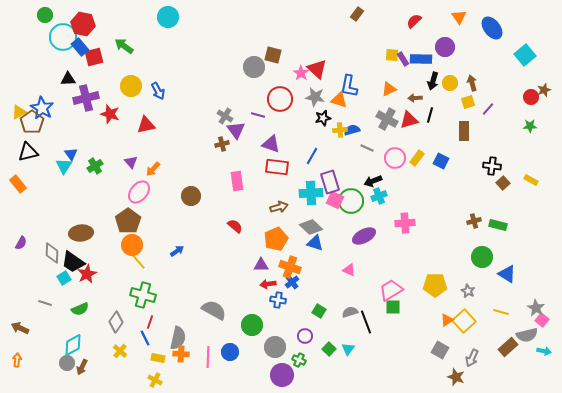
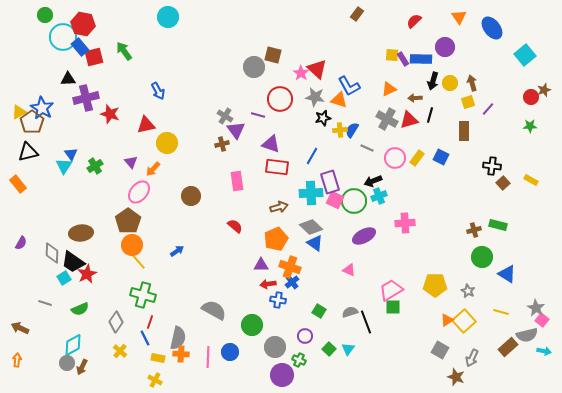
green arrow at (124, 46): moved 5 px down; rotated 18 degrees clockwise
yellow circle at (131, 86): moved 36 px right, 57 px down
blue L-shape at (349, 86): rotated 40 degrees counterclockwise
blue semicircle at (352, 130): rotated 42 degrees counterclockwise
blue square at (441, 161): moved 4 px up
green circle at (351, 201): moved 3 px right
brown cross at (474, 221): moved 9 px down
blue triangle at (315, 243): rotated 18 degrees clockwise
